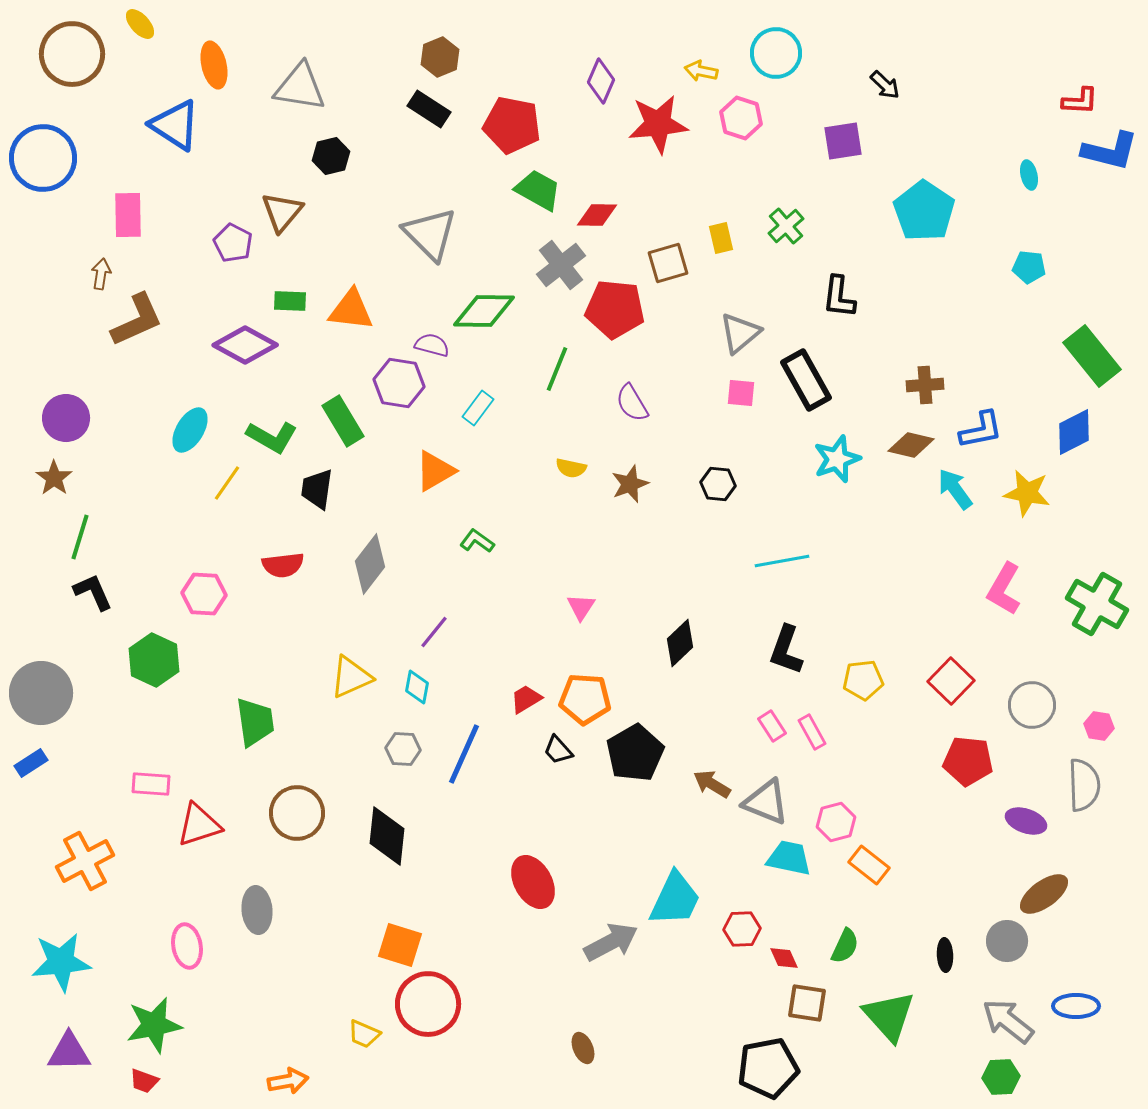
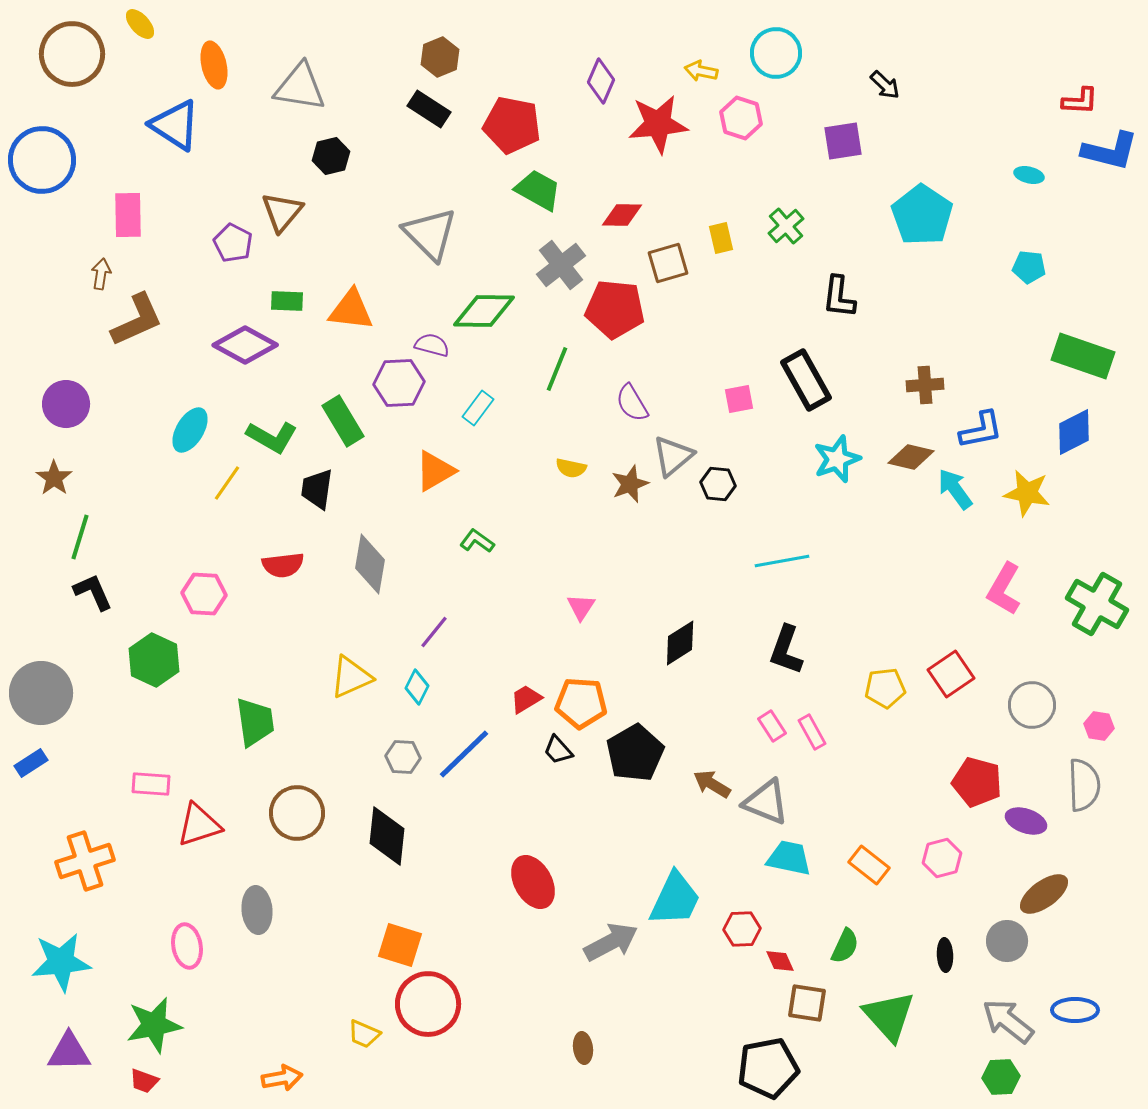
blue circle at (43, 158): moved 1 px left, 2 px down
cyan ellipse at (1029, 175): rotated 64 degrees counterclockwise
cyan pentagon at (924, 211): moved 2 px left, 4 px down
red diamond at (597, 215): moved 25 px right
green rectangle at (290, 301): moved 3 px left
gray triangle at (740, 333): moved 67 px left, 123 px down
green rectangle at (1092, 356): moved 9 px left; rotated 32 degrees counterclockwise
purple hexagon at (399, 383): rotated 12 degrees counterclockwise
pink square at (741, 393): moved 2 px left, 6 px down; rotated 16 degrees counterclockwise
purple circle at (66, 418): moved 14 px up
brown diamond at (911, 445): moved 12 px down
gray diamond at (370, 564): rotated 28 degrees counterclockwise
black diamond at (680, 643): rotated 12 degrees clockwise
yellow pentagon at (863, 680): moved 22 px right, 8 px down
red square at (951, 681): moved 7 px up; rotated 12 degrees clockwise
cyan diamond at (417, 687): rotated 16 degrees clockwise
orange pentagon at (585, 699): moved 4 px left, 4 px down
gray hexagon at (403, 749): moved 8 px down
blue line at (464, 754): rotated 22 degrees clockwise
red pentagon at (968, 761): moved 9 px right, 21 px down; rotated 9 degrees clockwise
pink hexagon at (836, 822): moved 106 px right, 36 px down
orange cross at (85, 861): rotated 10 degrees clockwise
red diamond at (784, 958): moved 4 px left, 3 px down
blue ellipse at (1076, 1006): moved 1 px left, 4 px down
brown ellipse at (583, 1048): rotated 16 degrees clockwise
orange arrow at (288, 1081): moved 6 px left, 3 px up
